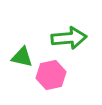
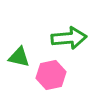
green triangle: moved 3 px left
